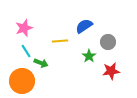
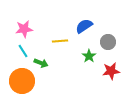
pink star: moved 1 px down; rotated 12 degrees clockwise
cyan line: moved 3 px left
